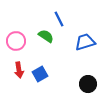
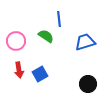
blue line: rotated 21 degrees clockwise
